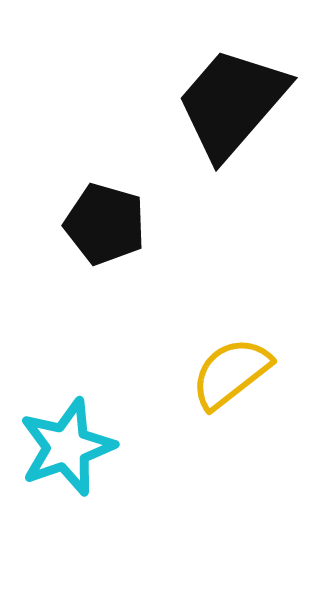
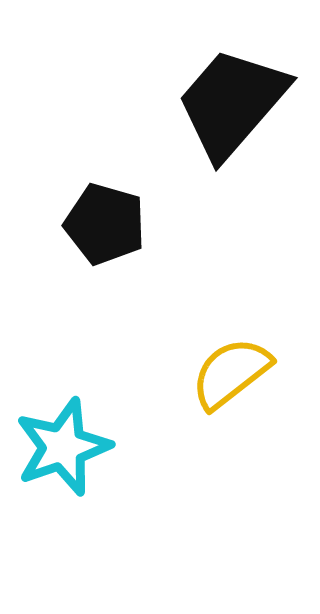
cyan star: moved 4 px left
